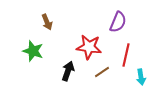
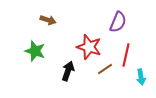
brown arrow: moved 1 px right, 2 px up; rotated 49 degrees counterclockwise
red star: rotated 10 degrees clockwise
green star: moved 2 px right
brown line: moved 3 px right, 3 px up
